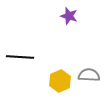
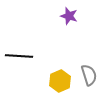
black line: moved 1 px left, 1 px up
gray semicircle: rotated 70 degrees clockwise
